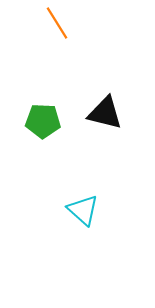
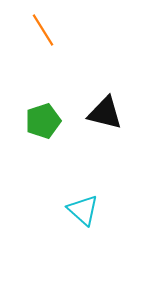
orange line: moved 14 px left, 7 px down
green pentagon: rotated 20 degrees counterclockwise
